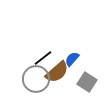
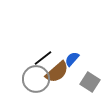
gray square: moved 3 px right
